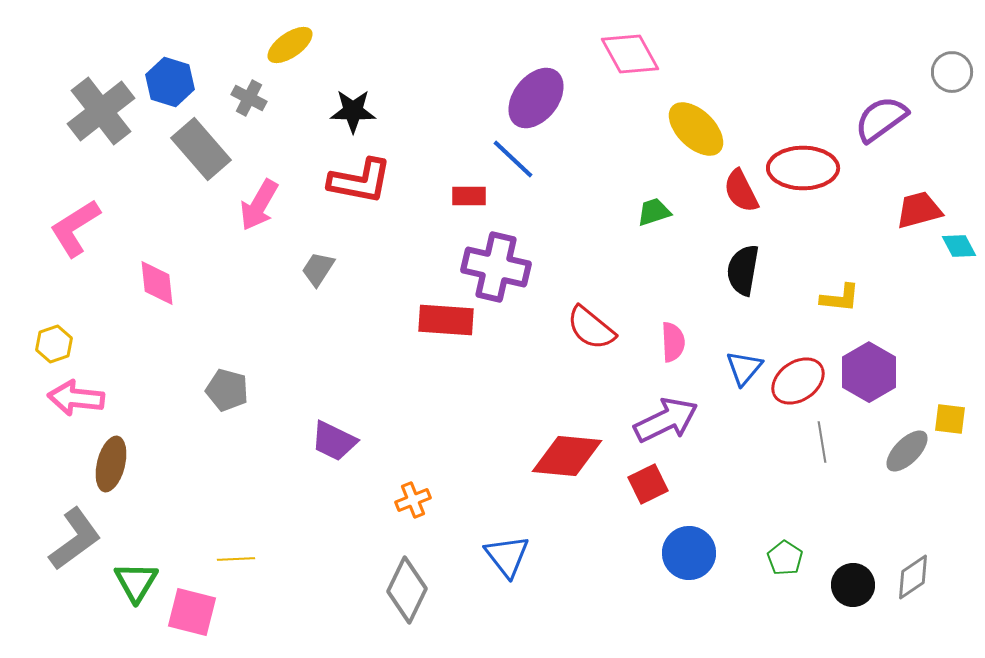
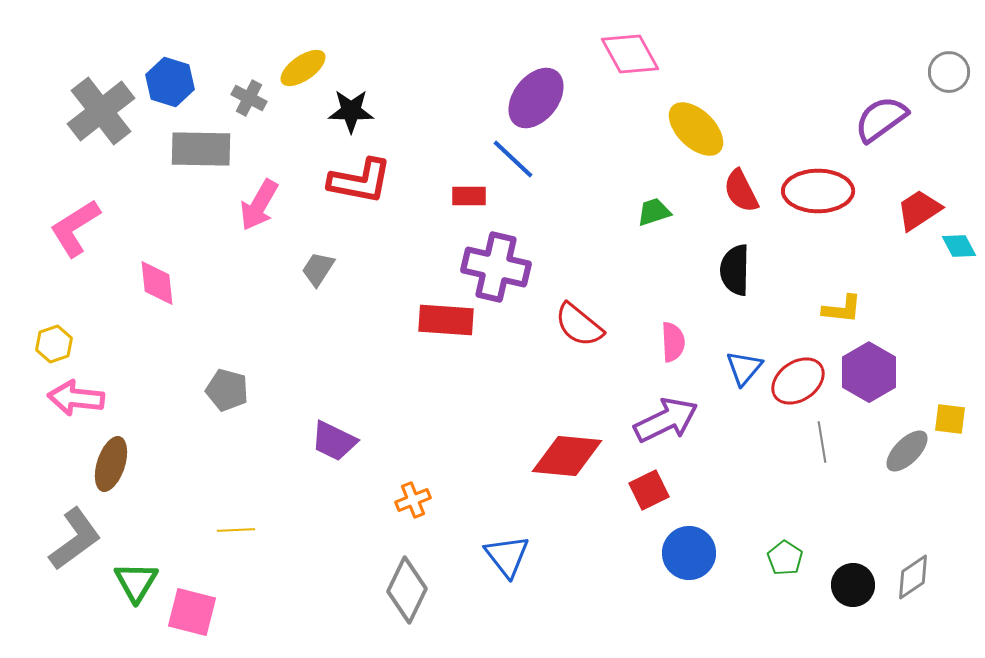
yellow ellipse at (290, 45): moved 13 px right, 23 px down
gray circle at (952, 72): moved 3 px left
black star at (353, 111): moved 2 px left
gray rectangle at (201, 149): rotated 48 degrees counterclockwise
red ellipse at (803, 168): moved 15 px right, 23 px down
red trapezoid at (919, 210): rotated 18 degrees counterclockwise
black semicircle at (743, 270): moved 8 px left; rotated 9 degrees counterclockwise
yellow L-shape at (840, 298): moved 2 px right, 11 px down
red semicircle at (591, 328): moved 12 px left, 3 px up
brown ellipse at (111, 464): rotated 4 degrees clockwise
red square at (648, 484): moved 1 px right, 6 px down
yellow line at (236, 559): moved 29 px up
